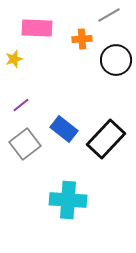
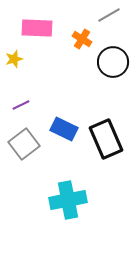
orange cross: rotated 36 degrees clockwise
black circle: moved 3 px left, 2 px down
purple line: rotated 12 degrees clockwise
blue rectangle: rotated 12 degrees counterclockwise
black rectangle: rotated 66 degrees counterclockwise
gray square: moved 1 px left
cyan cross: rotated 15 degrees counterclockwise
